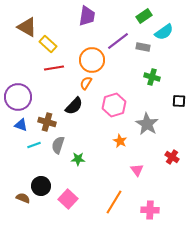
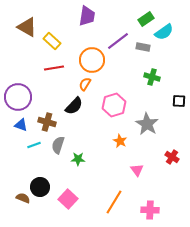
green rectangle: moved 2 px right, 3 px down
yellow rectangle: moved 4 px right, 3 px up
orange semicircle: moved 1 px left, 1 px down
black circle: moved 1 px left, 1 px down
